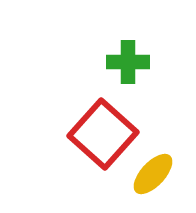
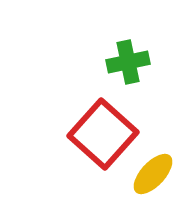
green cross: rotated 12 degrees counterclockwise
